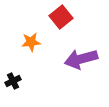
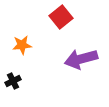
orange star: moved 9 px left, 3 px down
